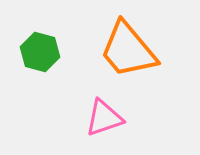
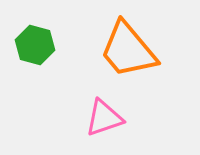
green hexagon: moved 5 px left, 7 px up
